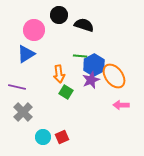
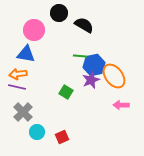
black circle: moved 2 px up
black semicircle: rotated 12 degrees clockwise
blue triangle: rotated 42 degrees clockwise
blue hexagon: rotated 15 degrees clockwise
orange arrow: moved 41 px left; rotated 90 degrees clockwise
cyan circle: moved 6 px left, 5 px up
